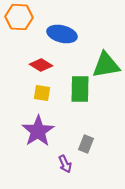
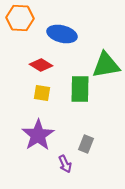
orange hexagon: moved 1 px right, 1 px down
purple star: moved 4 px down
